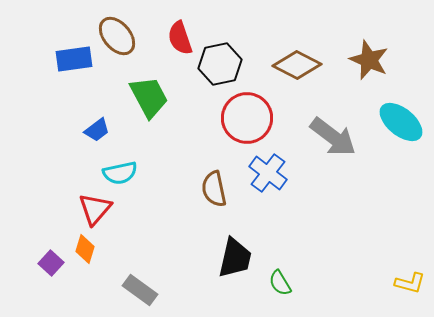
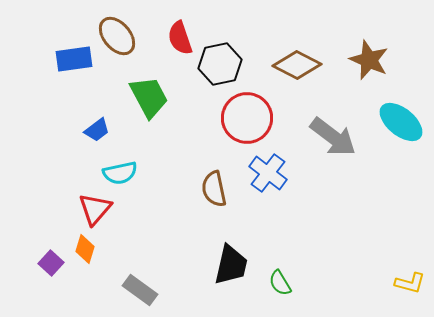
black trapezoid: moved 4 px left, 7 px down
